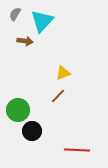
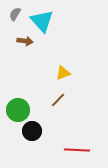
cyan triangle: rotated 25 degrees counterclockwise
brown line: moved 4 px down
